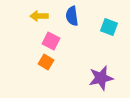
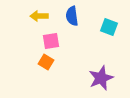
pink square: rotated 36 degrees counterclockwise
purple star: rotated 10 degrees counterclockwise
